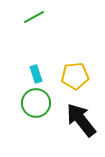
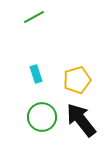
yellow pentagon: moved 2 px right, 4 px down; rotated 12 degrees counterclockwise
green circle: moved 6 px right, 14 px down
